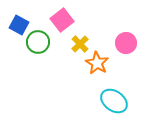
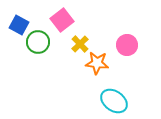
pink circle: moved 1 px right, 2 px down
orange star: rotated 25 degrees counterclockwise
